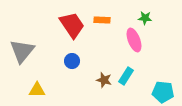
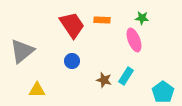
green star: moved 3 px left
gray triangle: rotated 12 degrees clockwise
cyan pentagon: rotated 30 degrees clockwise
